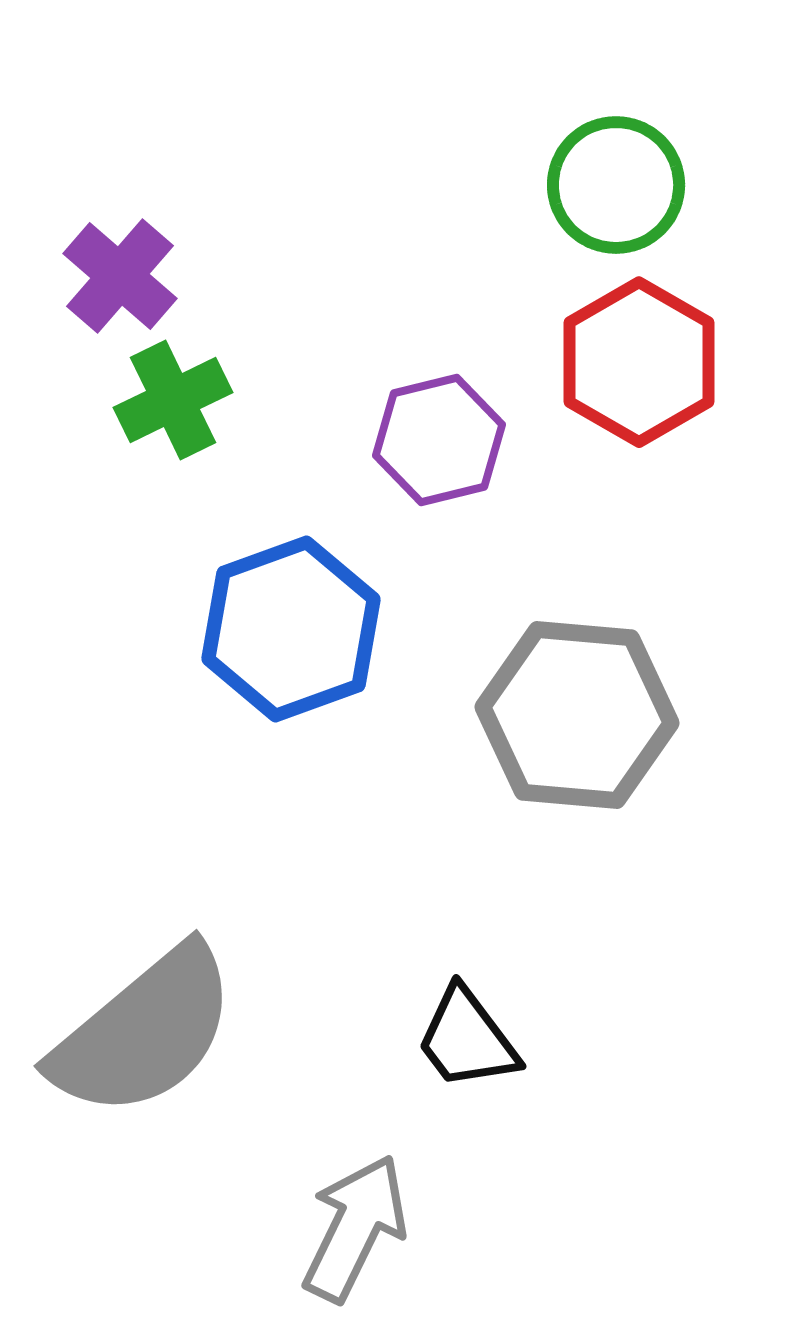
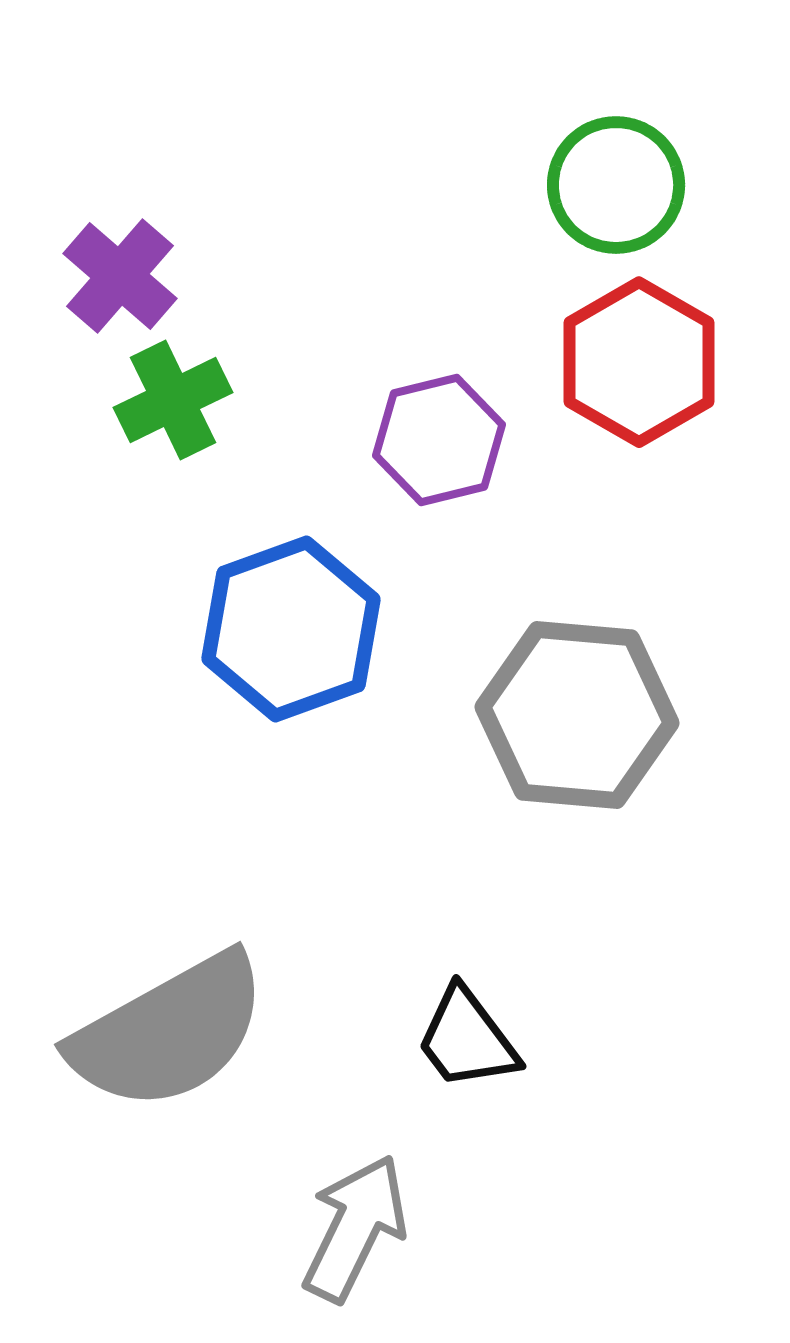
gray semicircle: moved 25 px right; rotated 11 degrees clockwise
